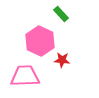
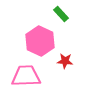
red star: moved 3 px right, 1 px down
pink trapezoid: moved 1 px right
